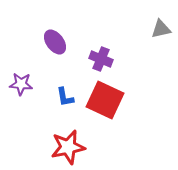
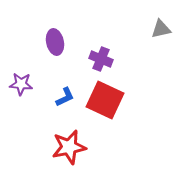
purple ellipse: rotated 25 degrees clockwise
blue L-shape: rotated 105 degrees counterclockwise
red star: moved 1 px right
